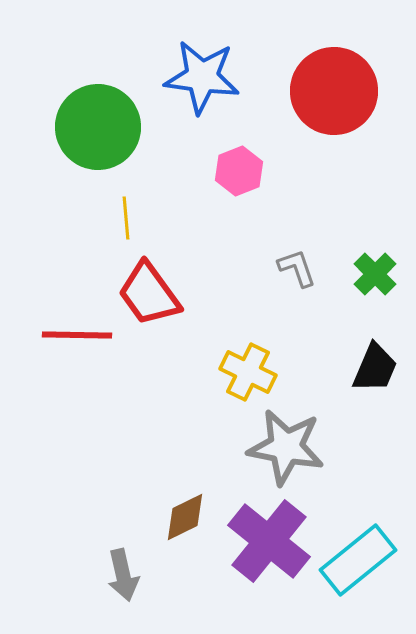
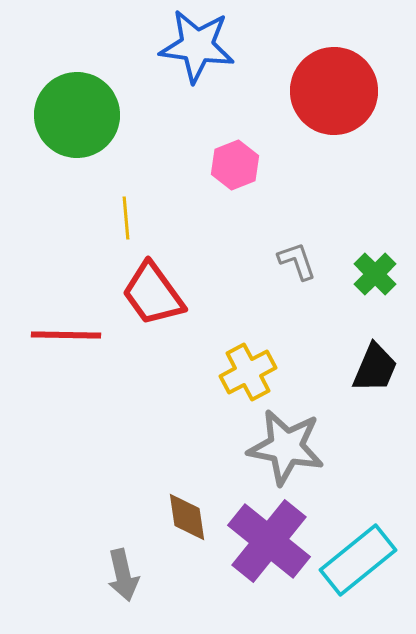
blue star: moved 5 px left, 31 px up
green circle: moved 21 px left, 12 px up
pink hexagon: moved 4 px left, 6 px up
gray L-shape: moved 7 px up
red trapezoid: moved 4 px right
red line: moved 11 px left
yellow cross: rotated 36 degrees clockwise
brown diamond: moved 2 px right; rotated 72 degrees counterclockwise
